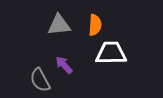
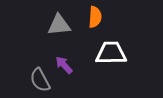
orange semicircle: moved 8 px up
